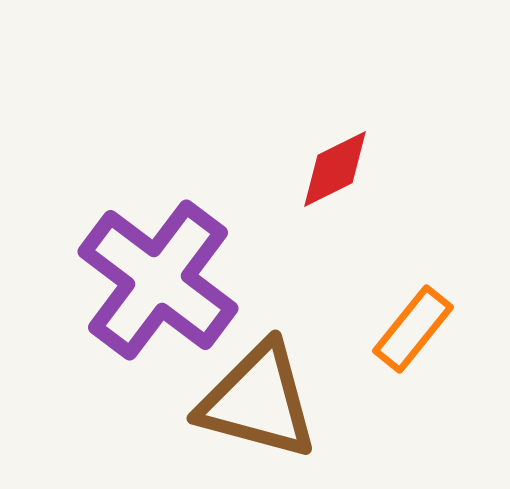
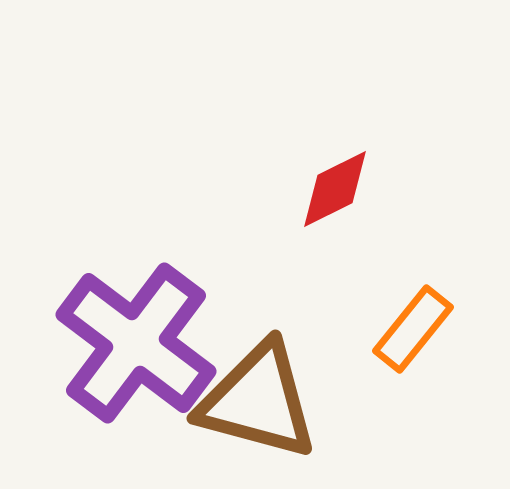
red diamond: moved 20 px down
purple cross: moved 22 px left, 63 px down
